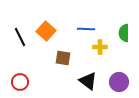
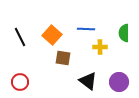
orange square: moved 6 px right, 4 px down
